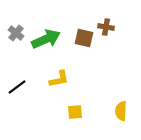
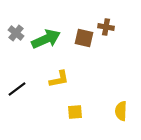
black line: moved 2 px down
